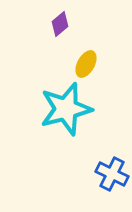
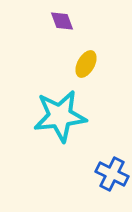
purple diamond: moved 2 px right, 3 px up; rotated 70 degrees counterclockwise
cyan star: moved 6 px left, 7 px down; rotated 8 degrees clockwise
